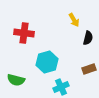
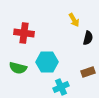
cyan hexagon: rotated 15 degrees clockwise
brown rectangle: moved 1 px left, 3 px down
green semicircle: moved 2 px right, 12 px up
